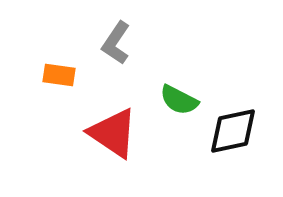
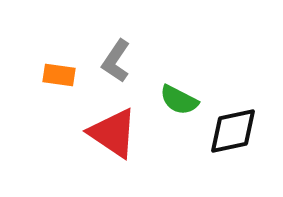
gray L-shape: moved 18 px down
